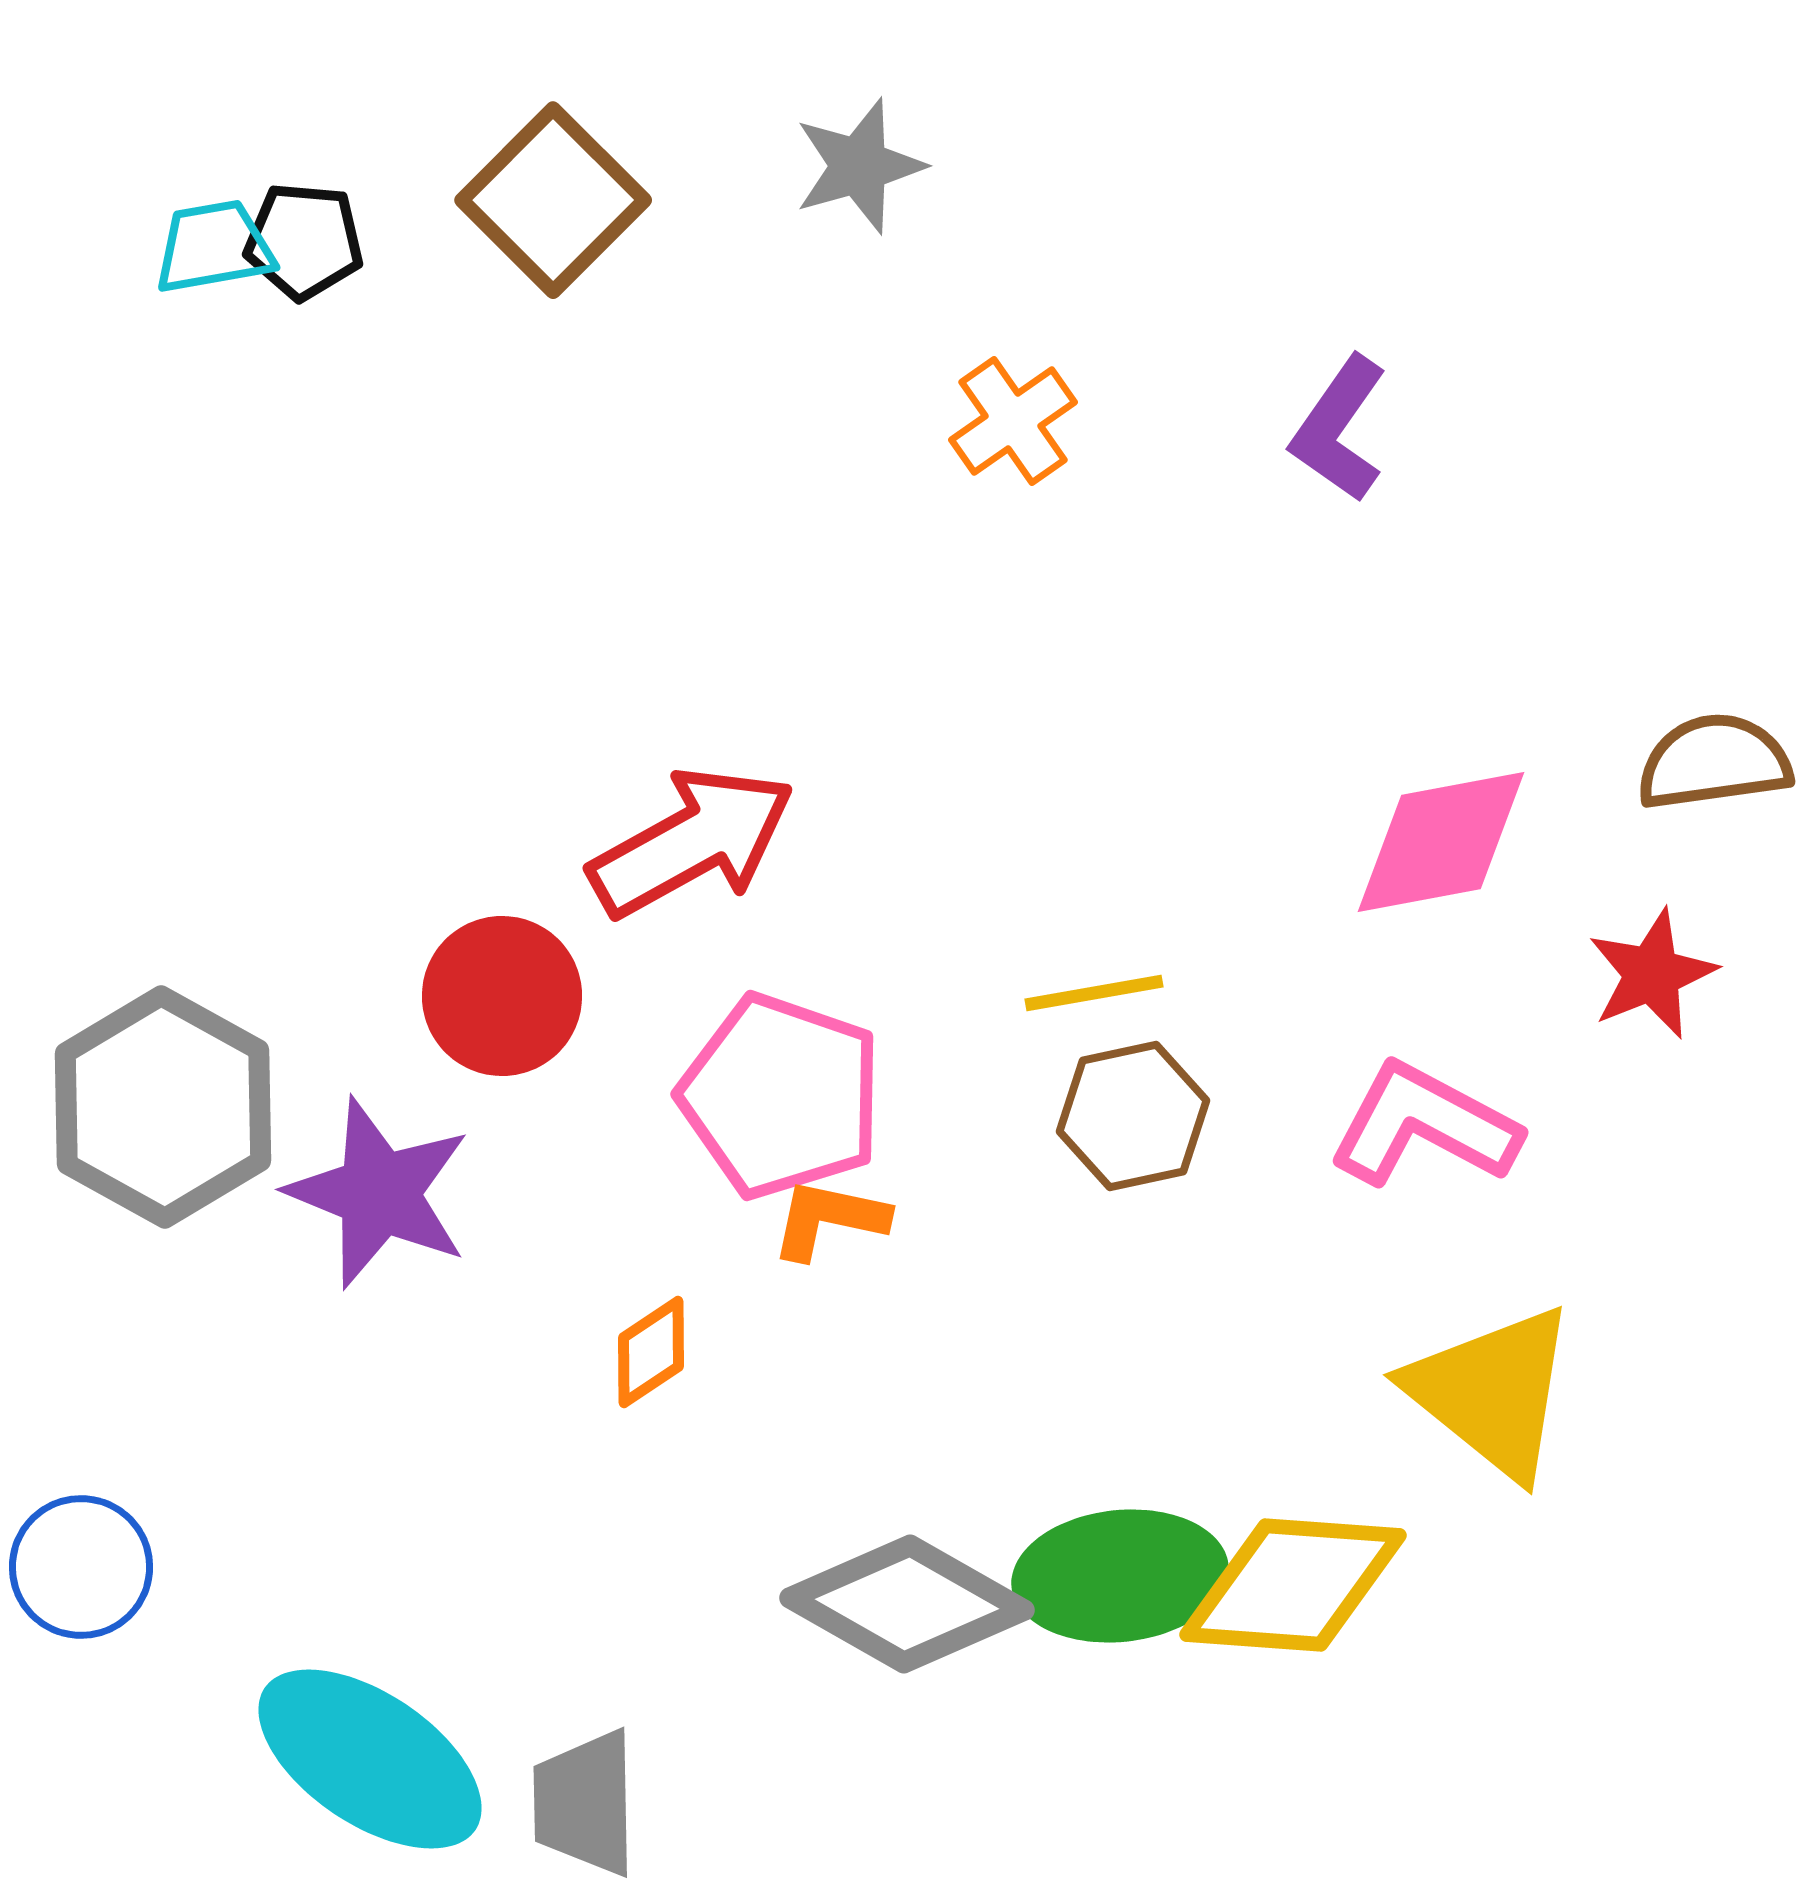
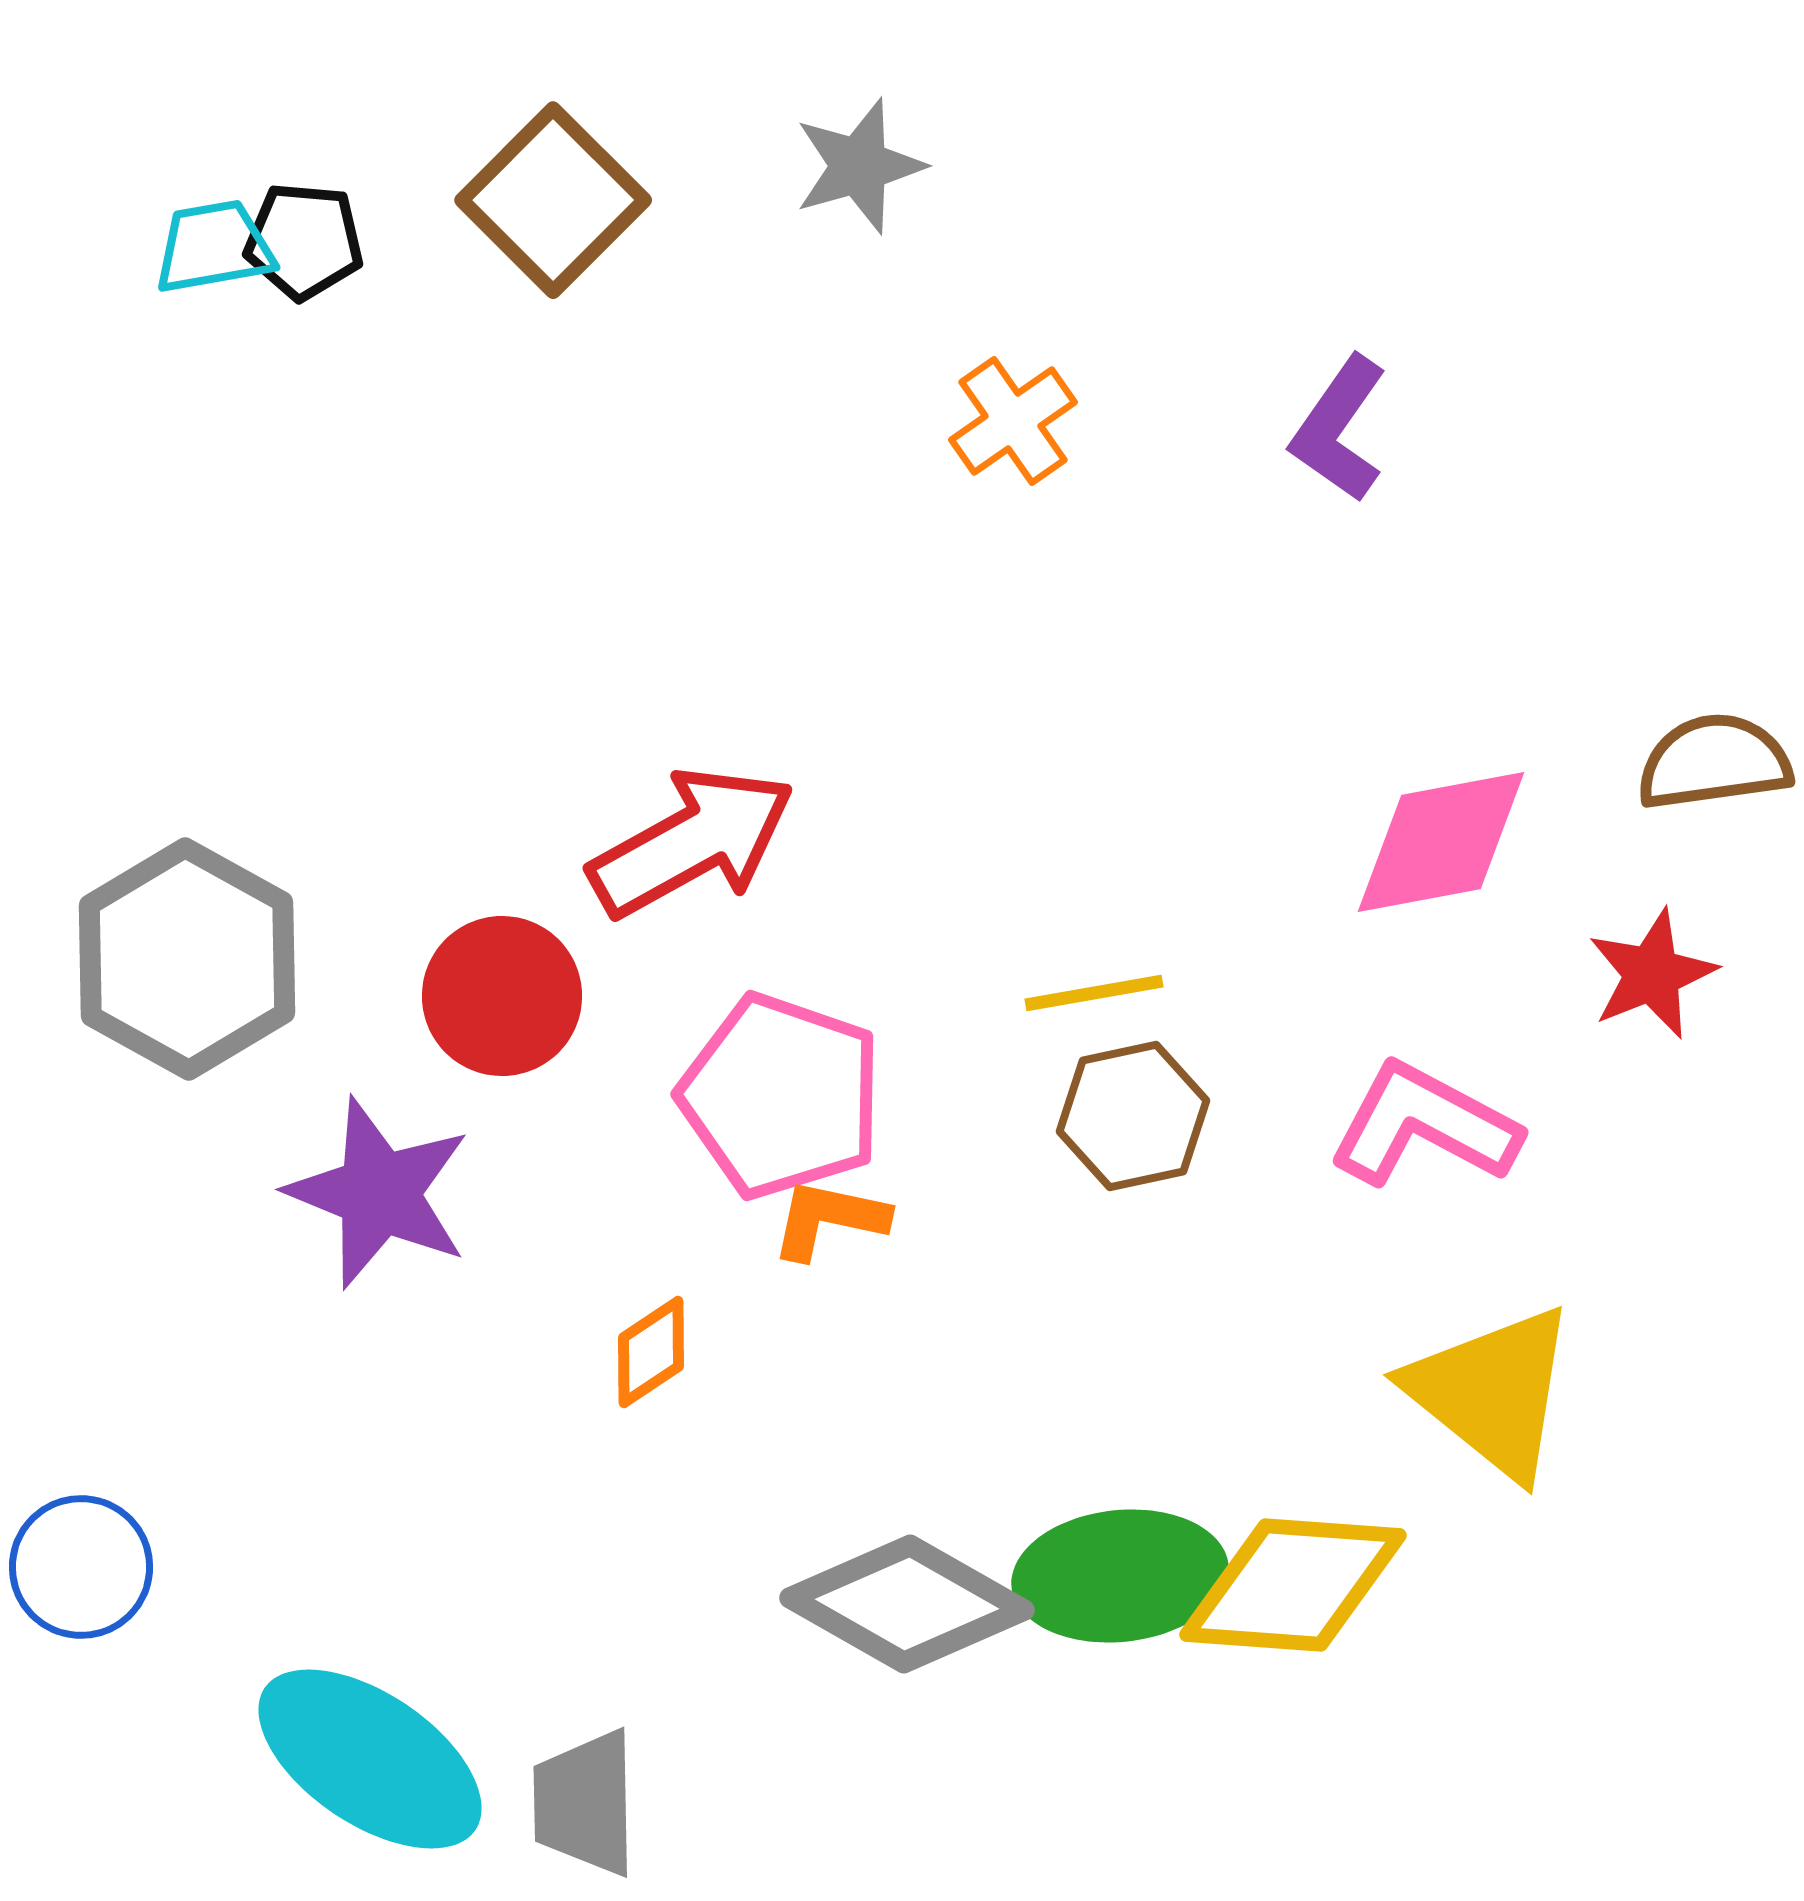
gray hexagon: moved 24 px right, 148 px up
